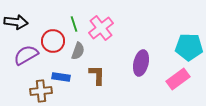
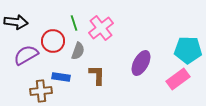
green line: moved 1 px up
cyan pentagon: moved 1 px left, 3 px down
purple ellipse: rotated 15 degrees clockwise
